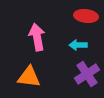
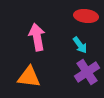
cyan arrow: moved 2 px right; rotated 126 degrees counterclockwise
purple cross: moved 2 px up
